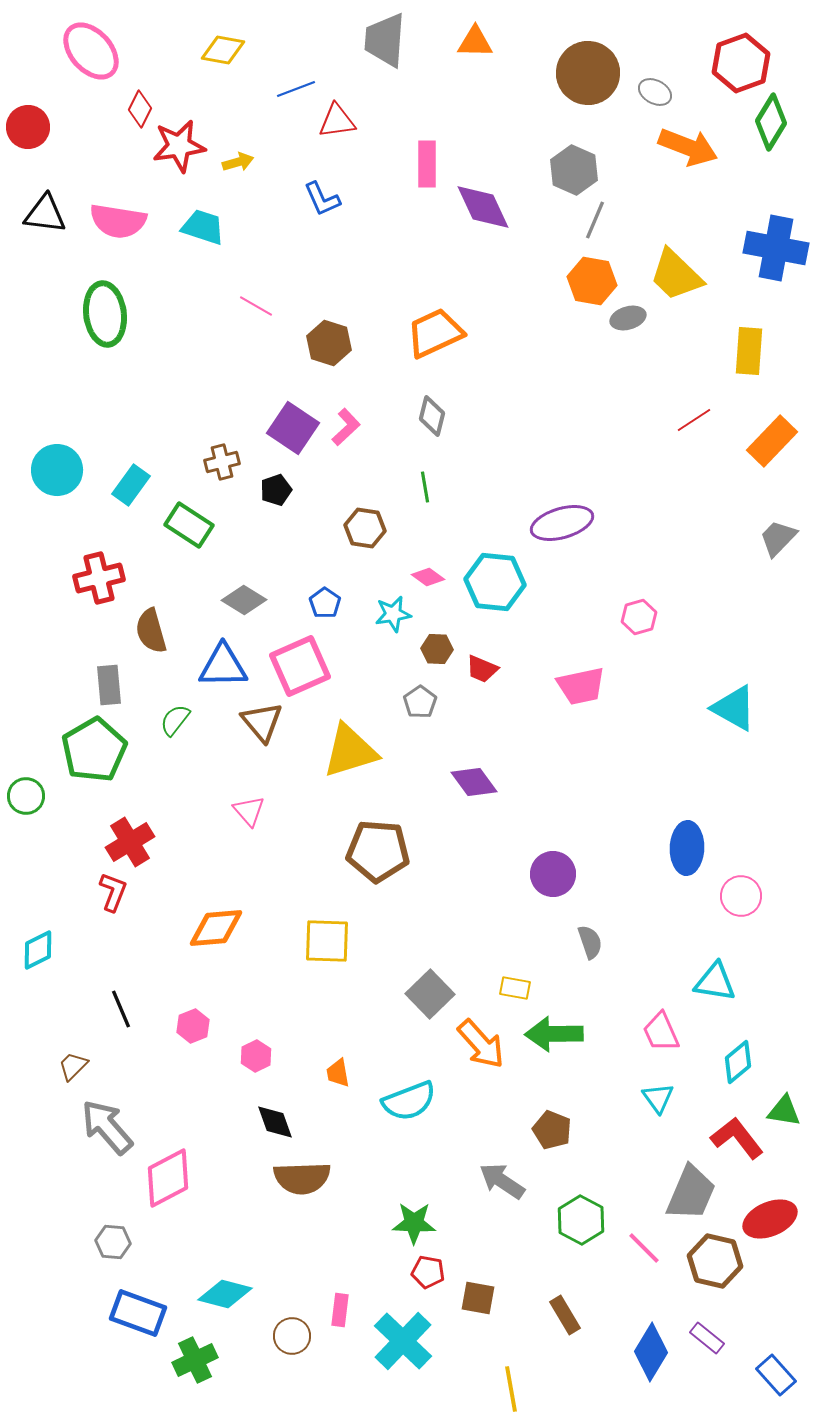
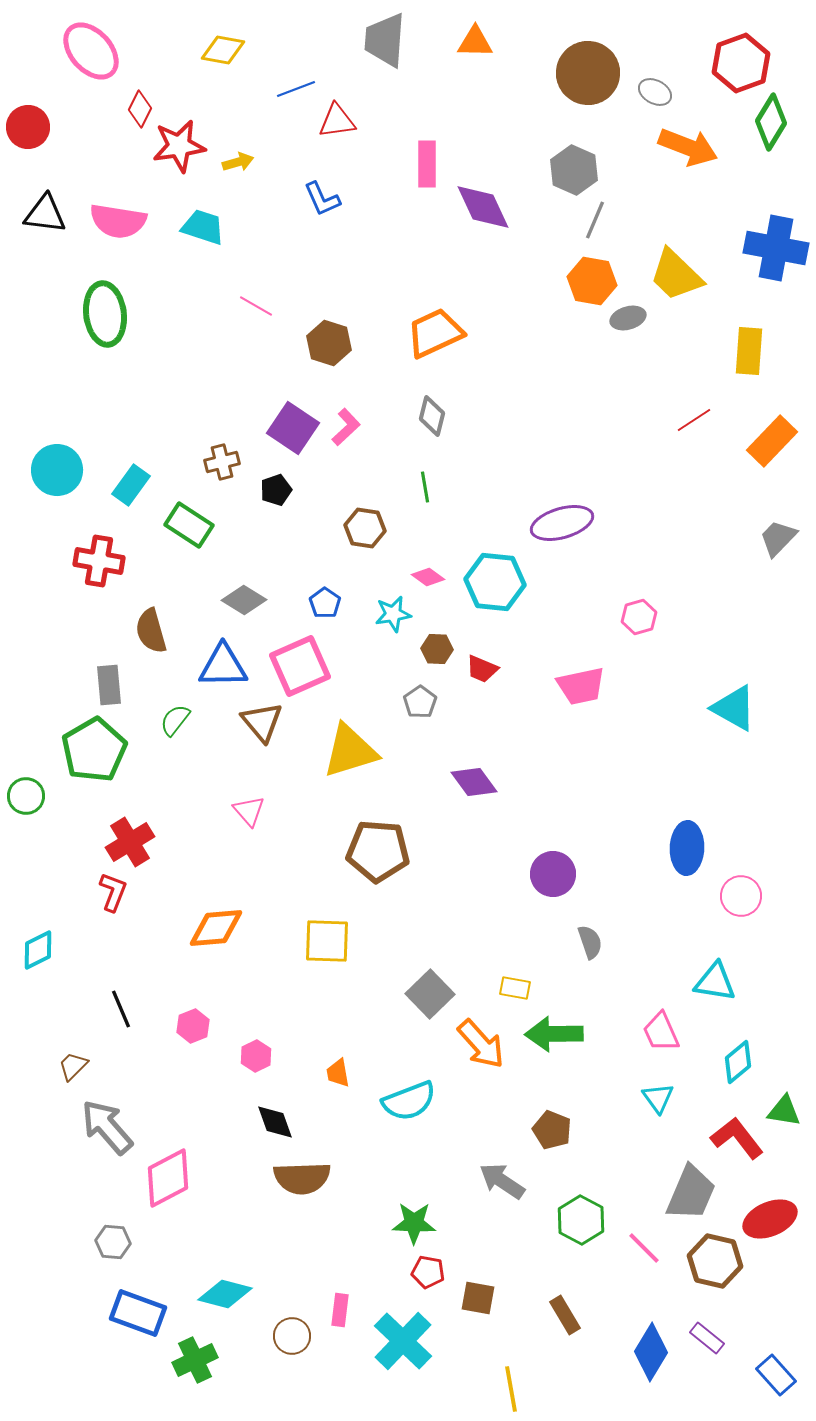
red cross at (99, 578): moved 17 px up; rotated 24 degrees clockwise
